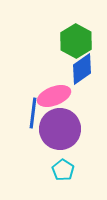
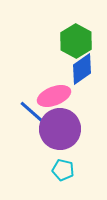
blue line: rotated 56 degrees counterclockwise
cyan pentagon: rotated 20 degrees counterclockwise
